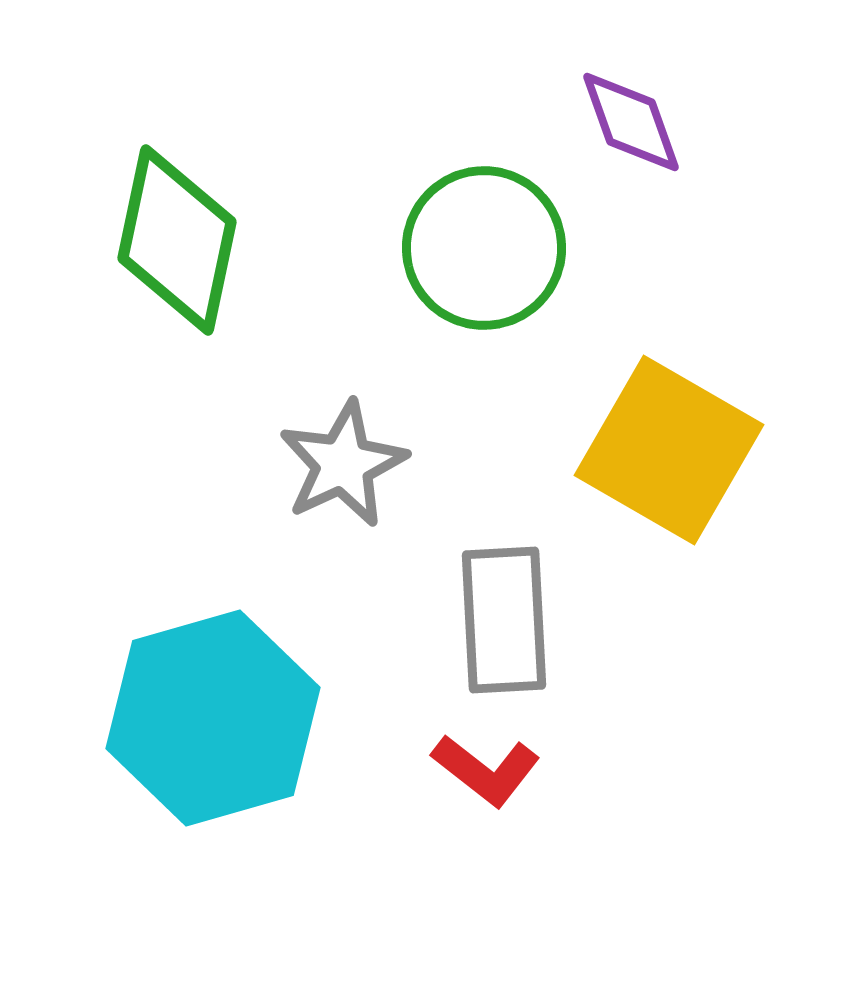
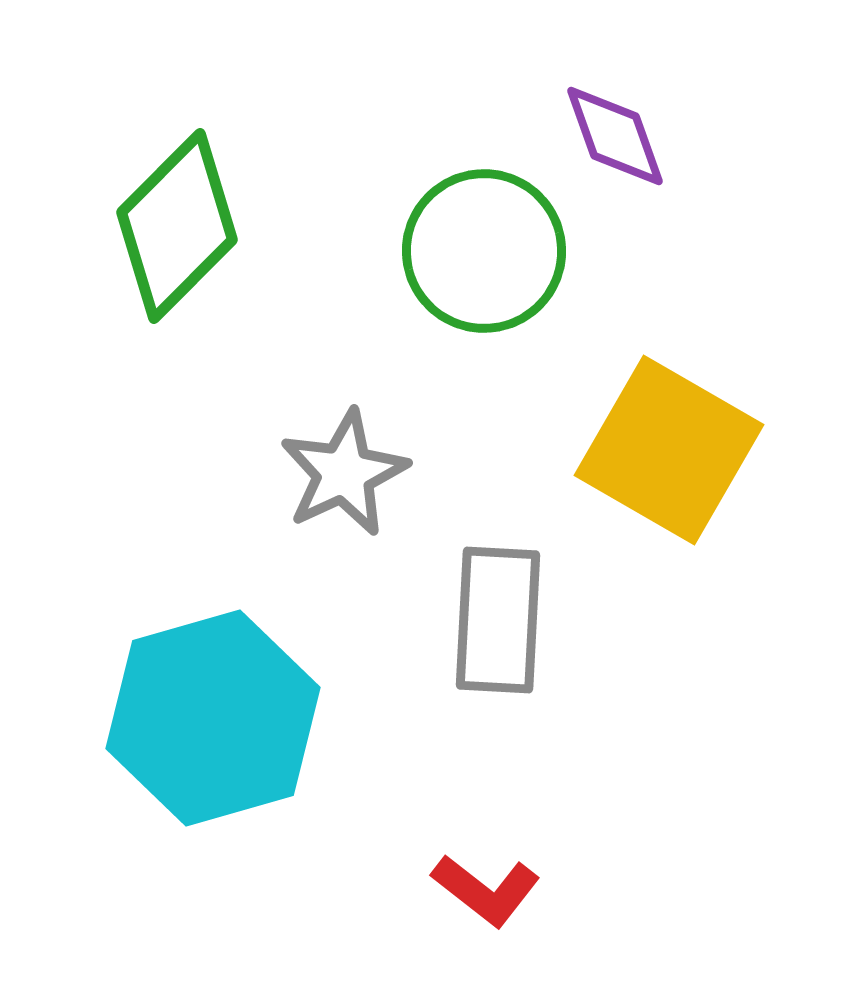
purple diamond: moved 16 px left, 14 px down
green diamond: moved 14 px up; rotated 33 degrees clockwise
green circle: moved 3 px down
gray star: moved 1 px right, 9 px down
gray rectangle: moved 6 px left; rotated 6 degrees clockwise
red L-shape: moved 120 px down
